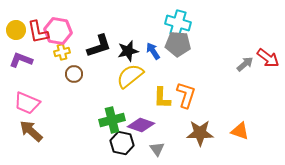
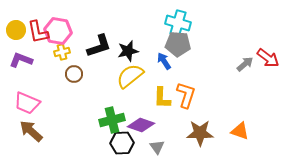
blue arrow: moved 11 px right, 10 px down
black hexagon: rotated 15 degrees counterclockwise
gray triangle: moved 2 px up
